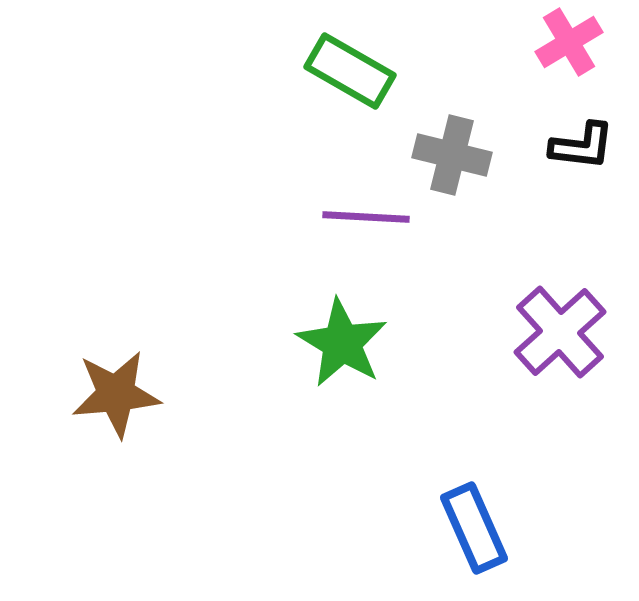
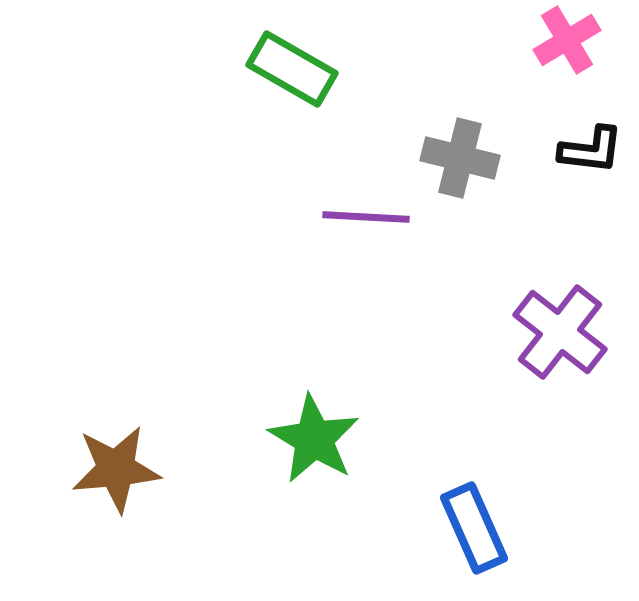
pink cross: moved 2 px left, 2 px up
green rectangle: moved 58 px left, 2 px up
black L-shape: moved 9 px right, 4 px down
gray cross: moved 8 px right, 3 px down
purple cross: rotated 10 degrees counterclockwise
green star: moved 28 px left, 96 px down
brown star: moved 75 px down
